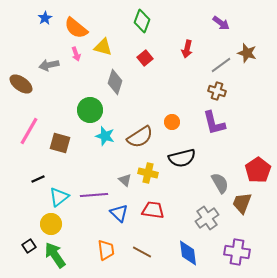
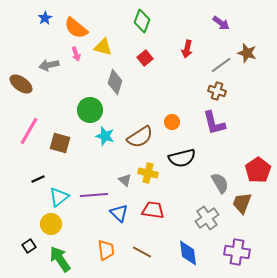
green arrow: moved 5 px right, 4 px down
